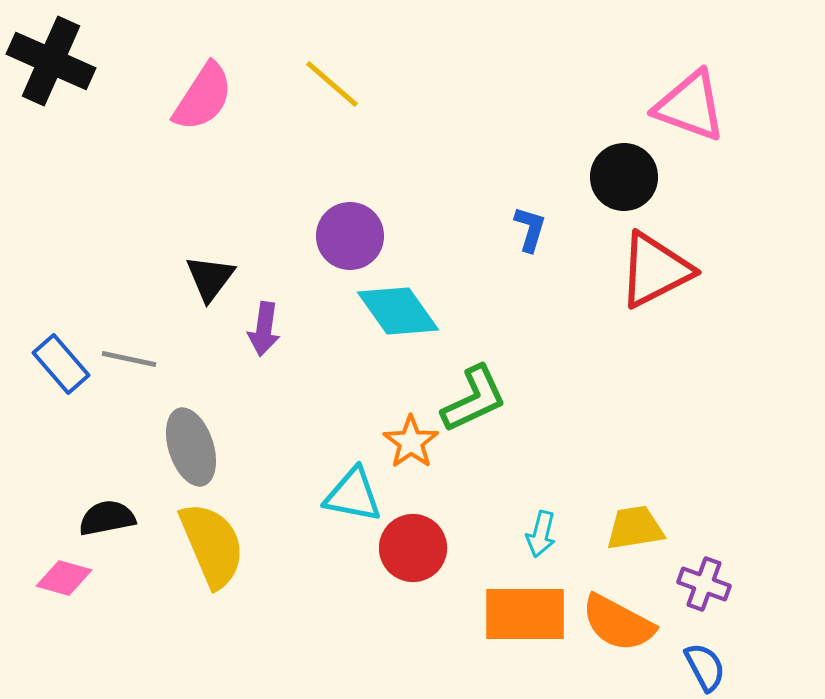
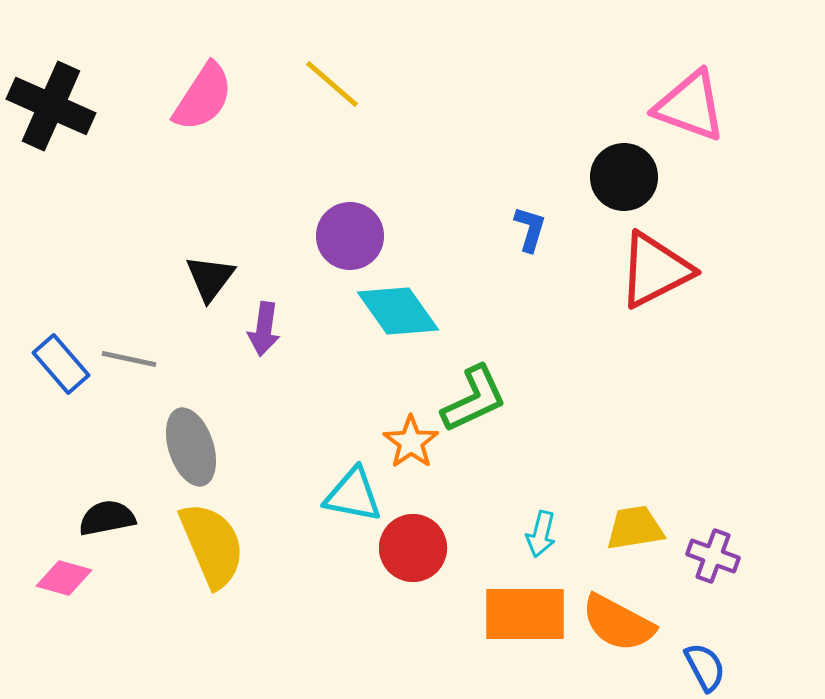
black cross: moved 45 px down
purple cross: moved 9 px right, 28 px up
